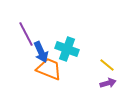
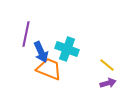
purple line: rotated 40 degrees clockwise
